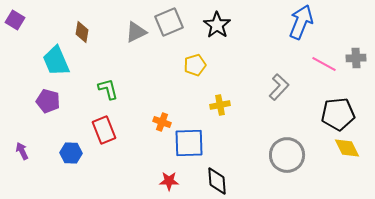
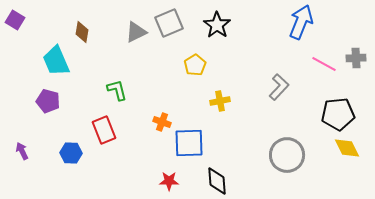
gray square: moved 1 px down
yellow pentagon: rotated 15 degrees counterclockwise
green L-shape: moved 9 px right, 1 px down
yellow cross: moved 4 px up
